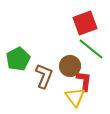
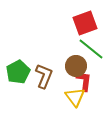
green pentagon: moved 13 px down
brown circle: moved 6 px right
